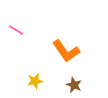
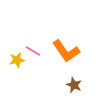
pink line: moved 17 px right, 21 px down
yellow star: moved 18 px left, 21 px up
